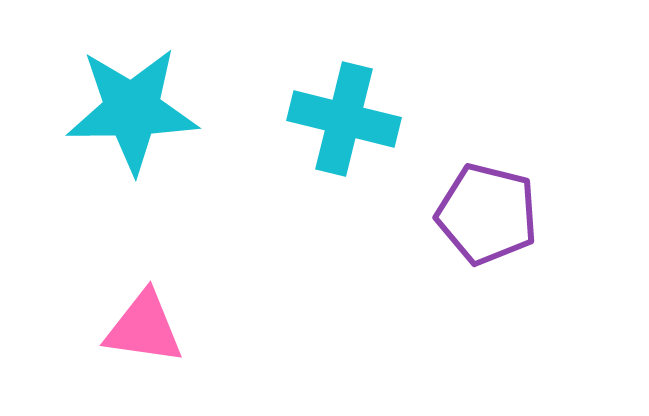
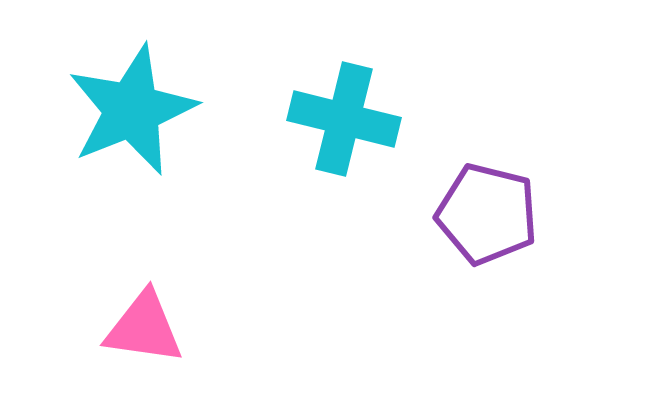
cyan star: rotated 21 degrees counterclockwise
